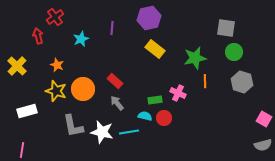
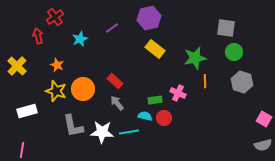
purple line: rotated 48 degrees clockwise
cyan star: moved 1 px left
white star: rotated 10 degrees counterclockwise
